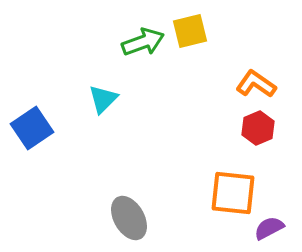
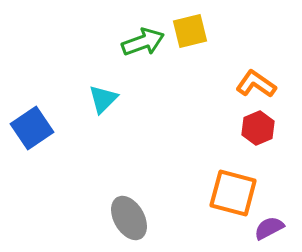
orange square: rotated 9 degrees clockwise
